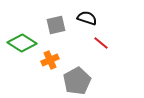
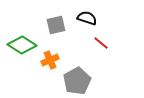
green diamond: moved 2 px down
